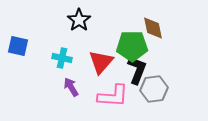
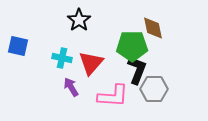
red triangle: moved 10 px left, 1 px down
gray hexagon: rotated 8 degrees clockwise
